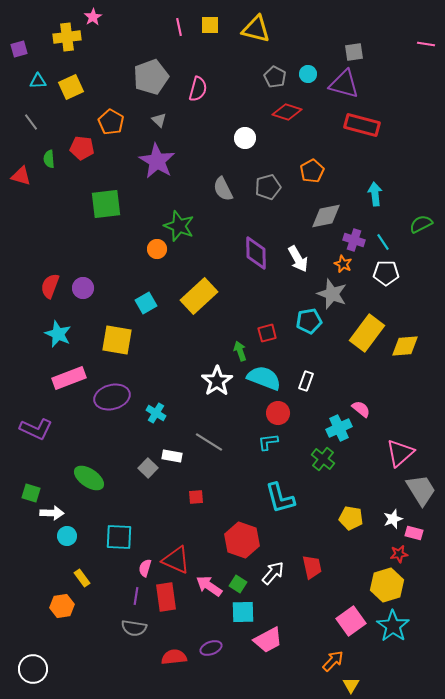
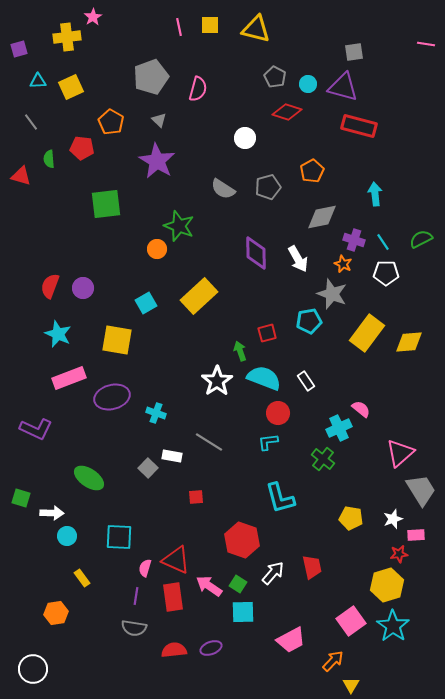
cyan circle at (308, 74): moved 10 px down
purple triangle at (344, 84): moved 1 px left, 3 px down
red rectangle at (362, 125): moved 3 px left, 1 px down
gray semicircle at (223, 189): rotated 30 degrees counterclockwise
gray diamond at (326, 216): moved 4 px left, 1 px down
green semicircle at (421, 224): moved 15 px down
yellow diamond at (405, 346): moved 4 px right, 4 px up
white rectangle at (306, 381): rotated 54 degrees counterclockwise
cyan cross at (156, 413): rotated 12 degrees counterclockwise
green square at (31, 493): moved 10 px left, 5 px down
pink rectangle at (414, 533): moved 2 px right, 2 px down; rotated 18 degrees counterclockwise
red rectangle at (166, 597): moved 7 px right
orange hexagon at (62, 606): moved 6 px left, 7 px down
pink trapezoid at (268, 640): moved 23 px right
red semicircle at (174, 657): moved 7 px up
